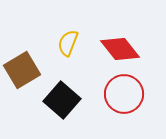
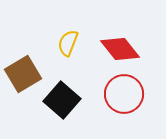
brown square: moved 1 px right, 4 px down
